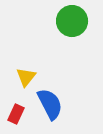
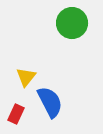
green circle: moved 2 px down
blue semicircle: moved 2 px up
